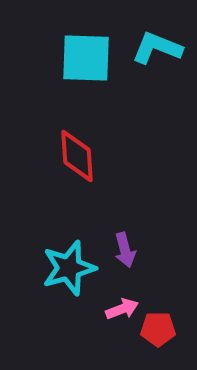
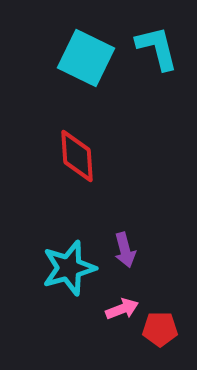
cyan L-shape: rotated 54 degrees clockwise
cyan square: rotated 24 degrees clockwise
red pentagon: moved 2 px right
